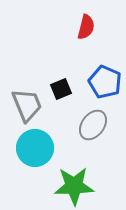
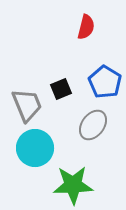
blue pentagon: rotated 8 degrees clockwise
green star: moved 1 px left, 1 px up
